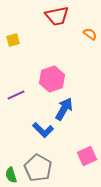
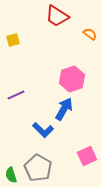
red trapezoid: rotated 45 degrees clockwise
pink hexagon: moved 20 px right
